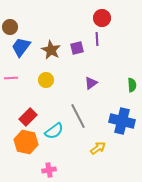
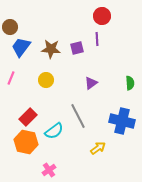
red circle: moved 2 px up
brown star: moved 1 px up; rotated 24 degrees counterclockwise
pink line: rotated 64 degrees counterclockwise
green semicircle: moved 2 px left, 2 px up
pink cross: rotated 24 degrees counterclockwise
